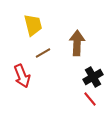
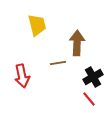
yellow trapezoid: moved 4 px right
brown line: moved 15 px right, 10 px down; rotated 21 degrees clockwise
red arrow: rotated 10 degrees clockwise
red line: moved 1 px left
